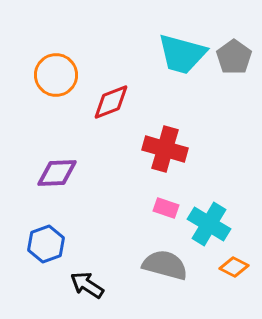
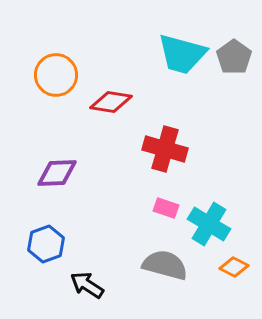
red diamond: rotated 30 degrees clockwise
